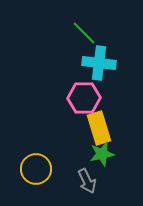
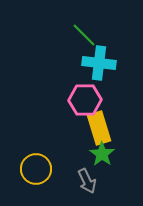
green line: moved 2 px down
pink hexagon: moved 1 px right, 2 px down
green star: rotated 25 degrees counterclockwise
